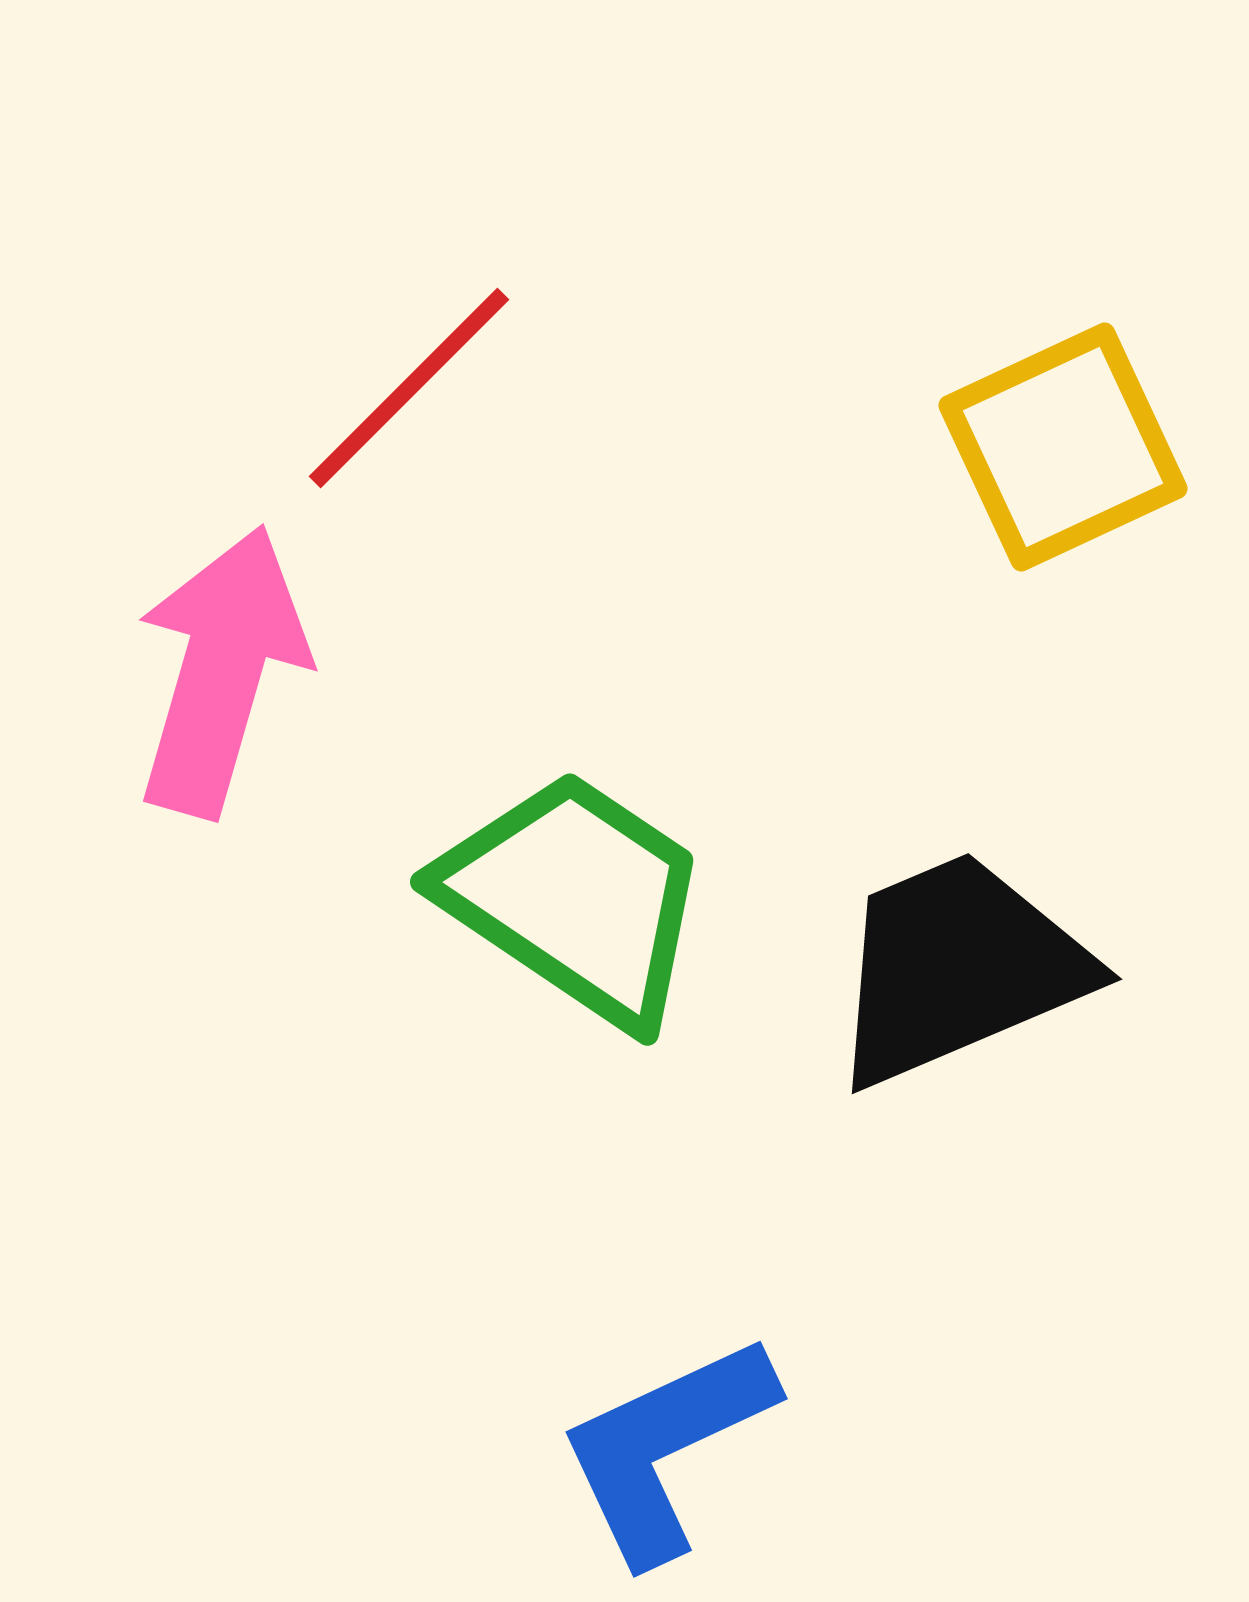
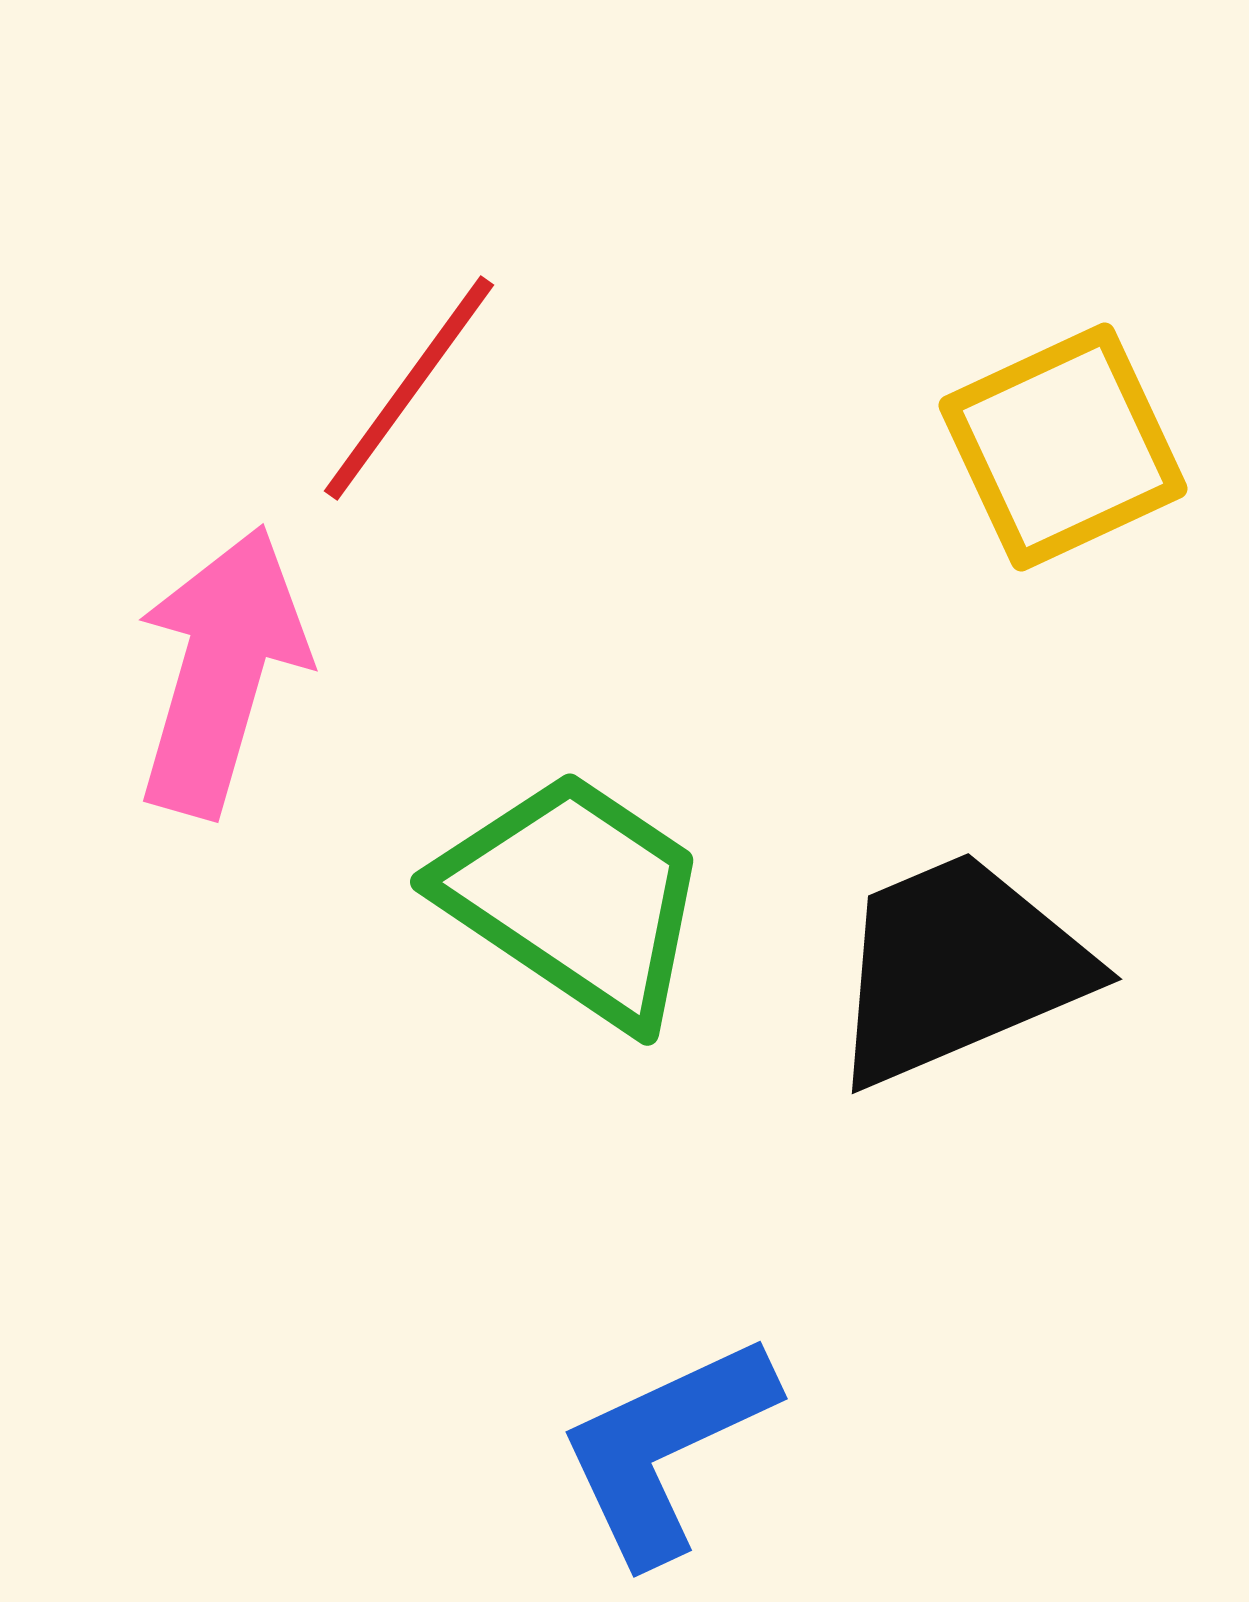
red line: rotated 9 degrees counterclockwise
